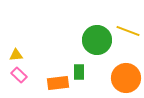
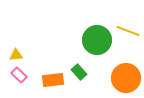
green rectangle: rotated 42 degrees counterclockwise
orange rectangle: moved 5 px left, 3 px up
